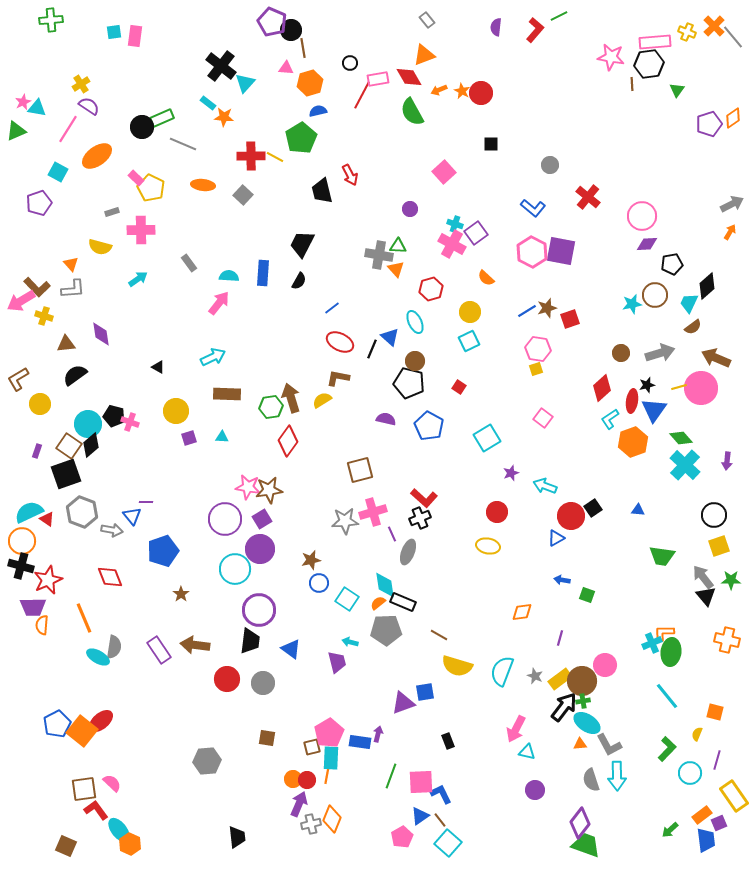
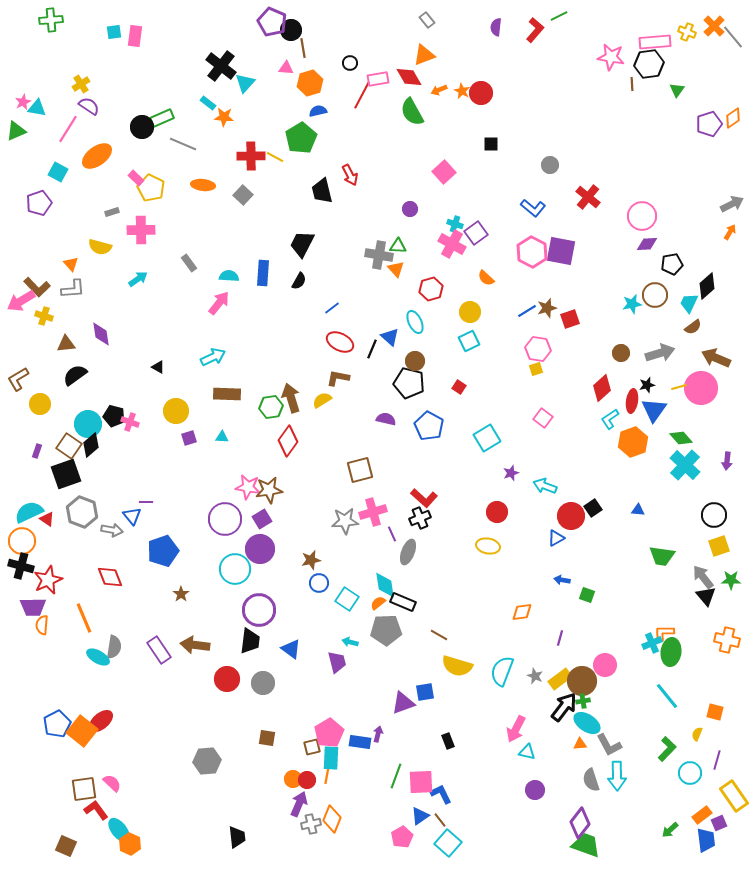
green line at (391, 776): moved 5 px right
